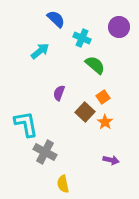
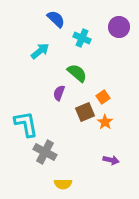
green semicircle: moved 18 px left, 8 px down
brown square: rotated 24 degrees clockwise
yellow semicircle: rotated 78 degrees counterclockwise
